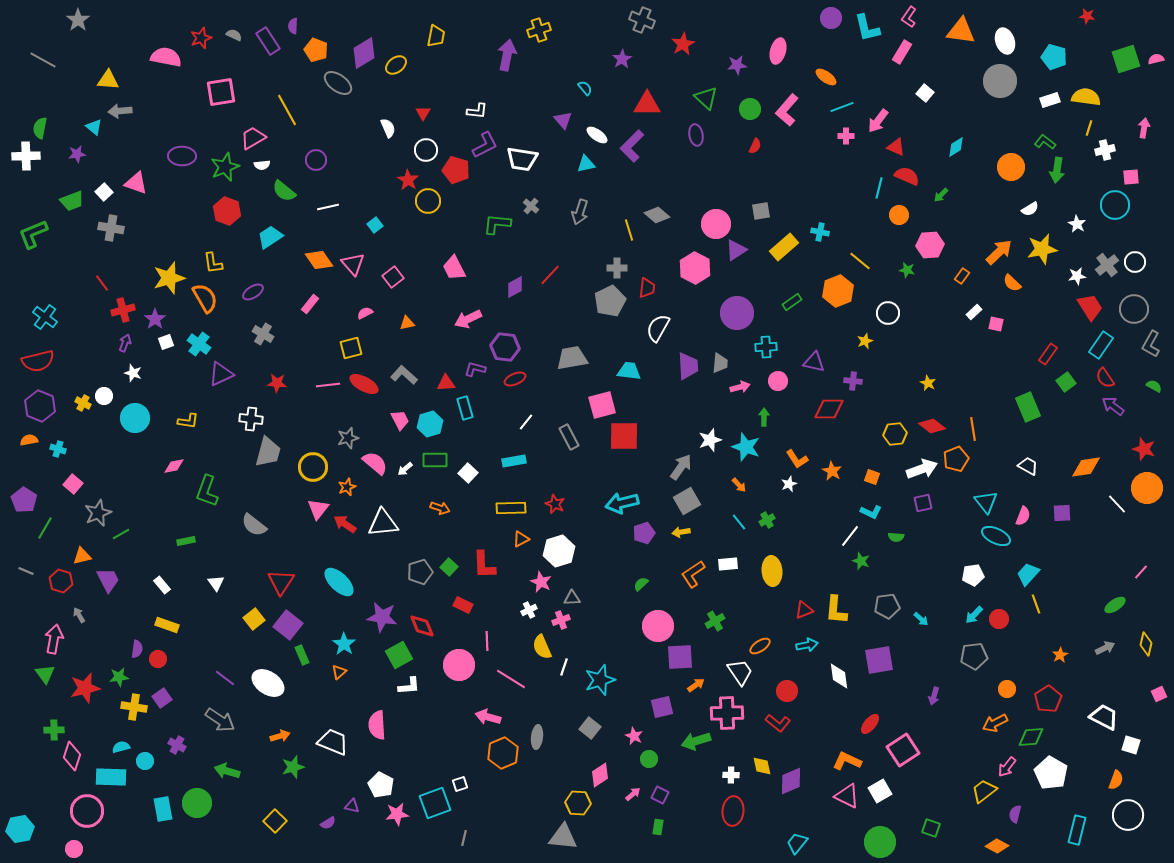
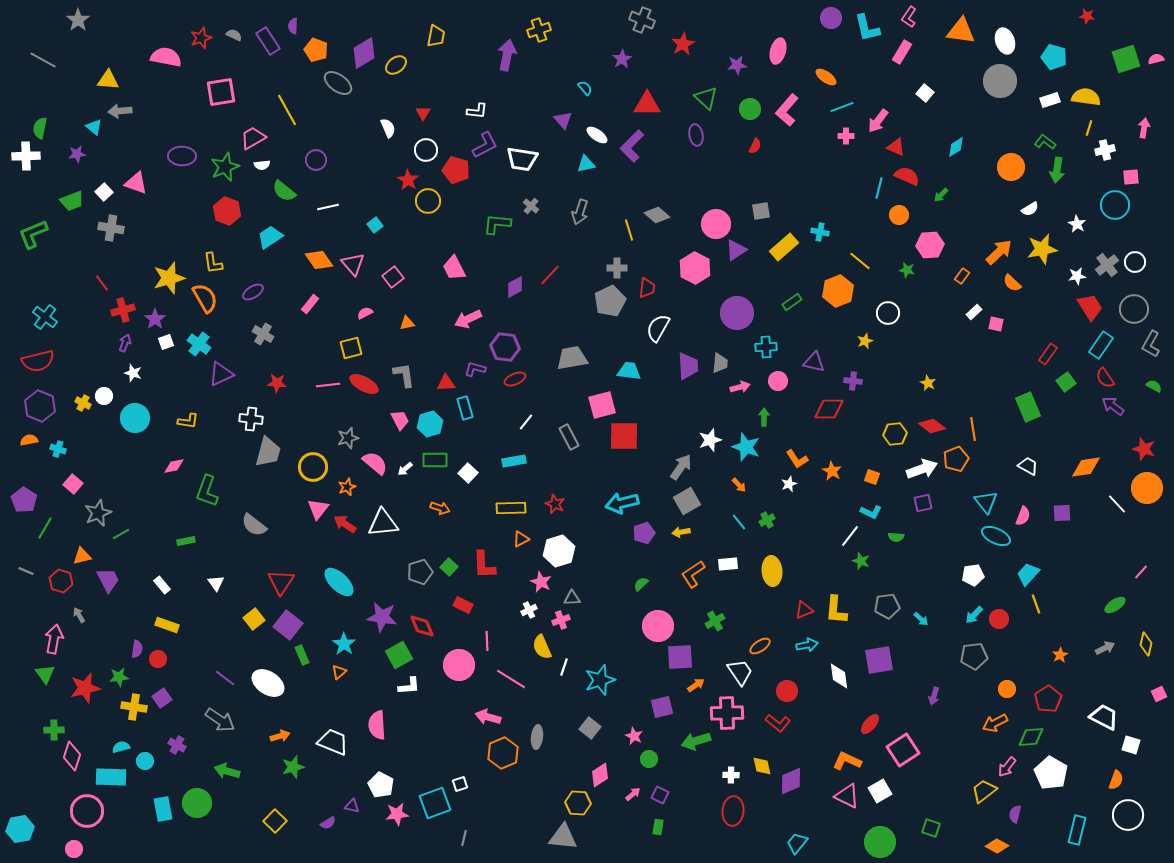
gray L-shape at (404, 375): rotated 40 degrees clockwise
